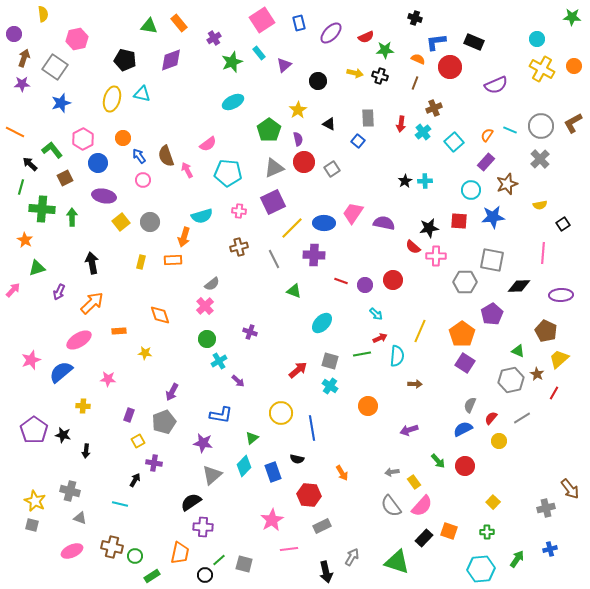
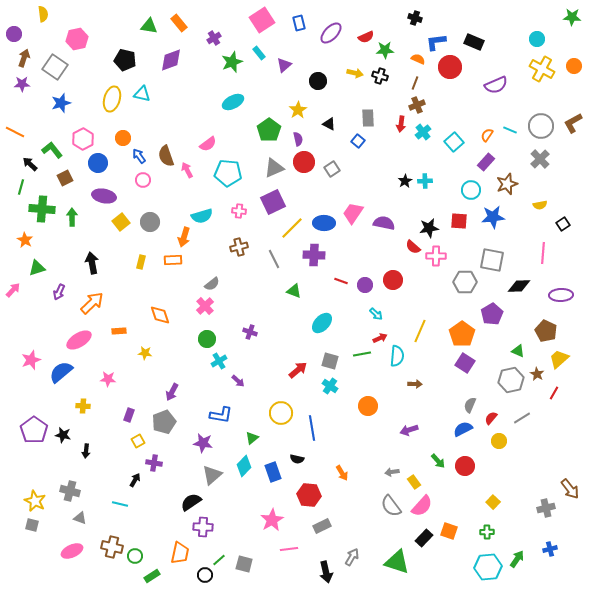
brown cross at (434, 108): moved 17 px left, 3 px up
cyan hexagon at (481, 569): moved 7 px right, 2 px up
